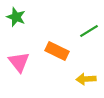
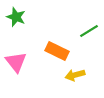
pink triangle: moved 3 px left
yellow arrow: moved 11 px left, 4 px up; rotated 12 degrees counterclockwise
